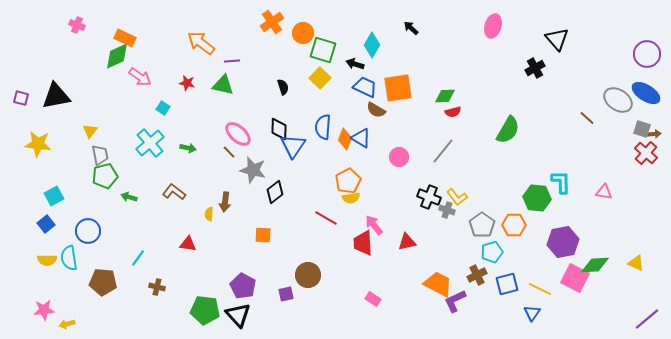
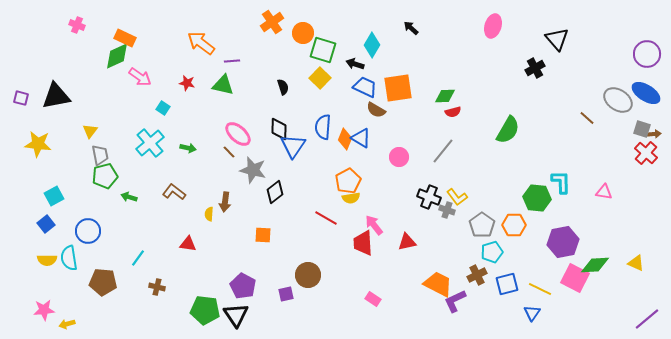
black triangle at (238, 315): moved 2 px left; rotated 8 degrees clockwise
